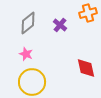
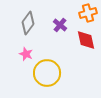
gray diamond: rotated 15 degrees counterclockwise
red diamond: moved 28 px up
yellow circle: moved 15 px right, 9 px up
